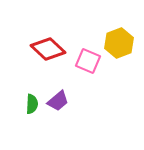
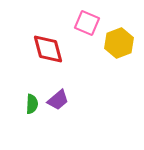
red diamond: rotated 32 degrees clockwise
pink square: moved 1 px left, 38 px up
purple trapezoid: moved 1 px up
